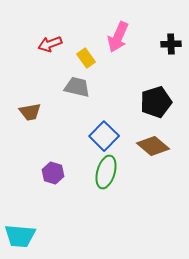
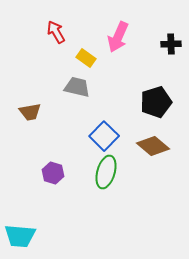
red arrow: moved 6 px right, 12 px up; rotated 80 degrees clockwise
yellow rectangle: rotated 18 degrees counterclockwise
